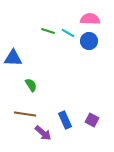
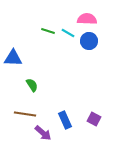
pink semicircle: moved 3 px left
green semicircle: moved 1 px right
purple square: moved 2 px right, 1 px up
